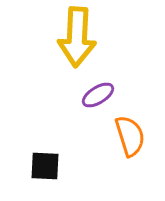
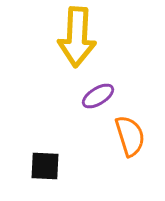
purple ellipse: moved 1 px down
